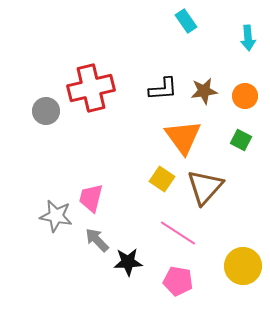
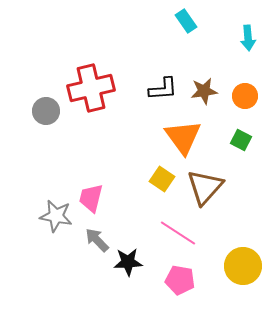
pink pentagon: moved 2 px right, 1 px up
